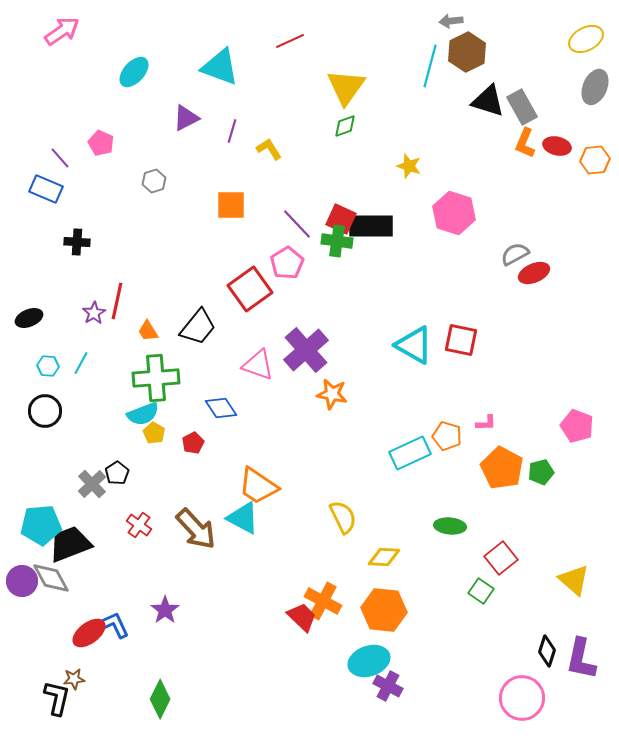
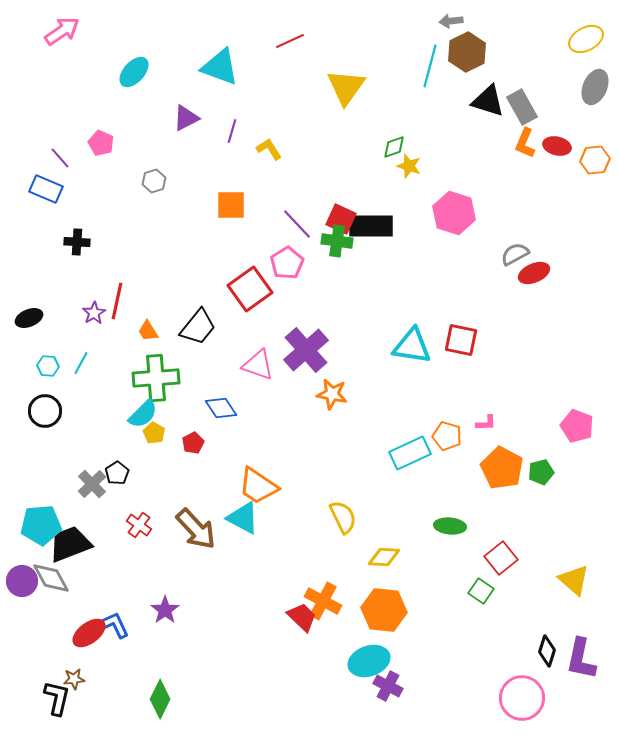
green diamond at (345, 126): moved 49 px right, 21 px down
cyan triangle at (414, 345): moved 2 px left, 1 px down; rotated 21 degrees counterclockwise
cyan semicircle at (143, 414): rotated 24 degrees counterclockwise
